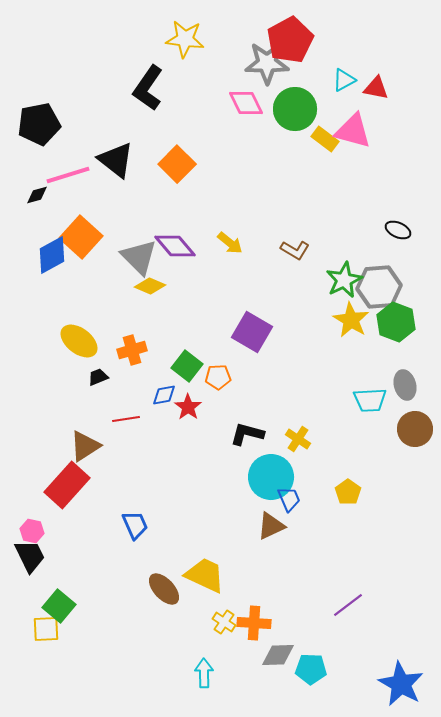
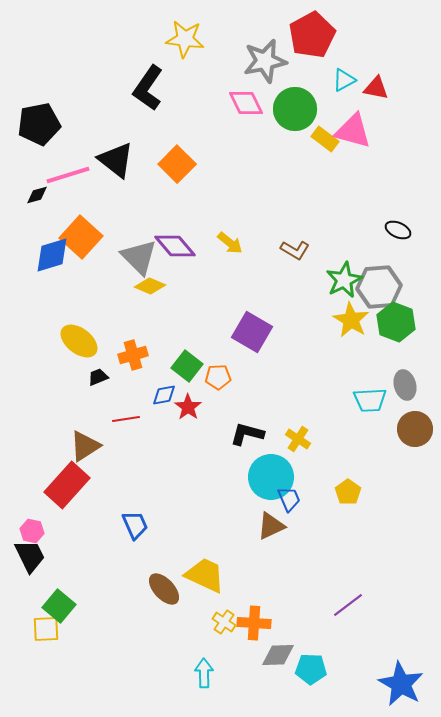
red pentagon at (290, 40): moved 22 px right, 5 px up
gray star at (267, 63): moved 2 px left, 2 px up; rotated 12 degrees counterclockwise
blue diamond at (52, 255): rotated 12 degrees clockwise
orange cross at (132, 350): moved 1 px right, 5 px down
